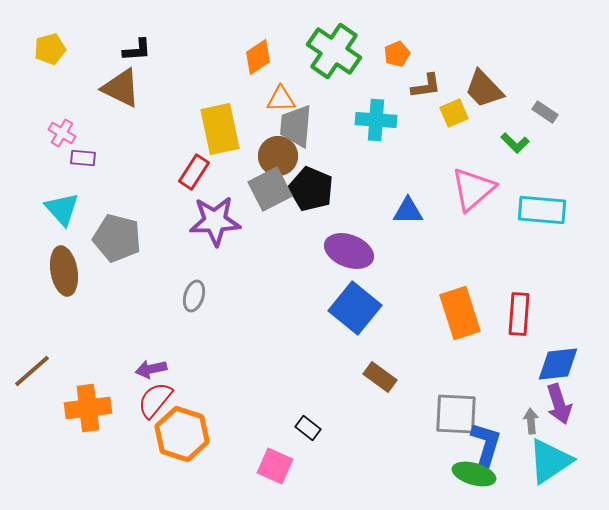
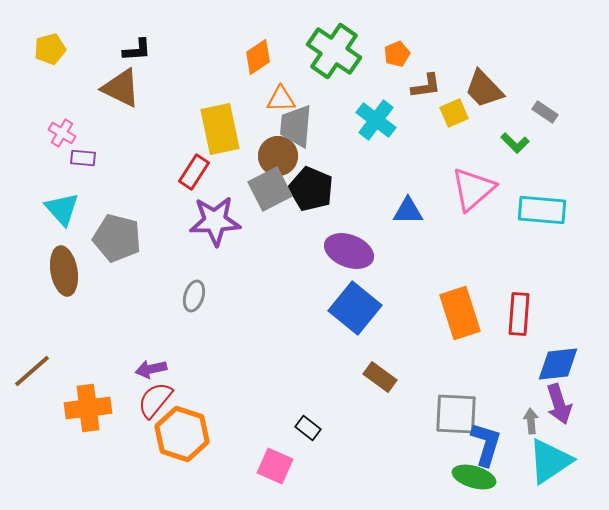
cyan cross at (376, 120): rotated 33 degrees clockwise
green ellipse at (474, 474): moved 3 px down
